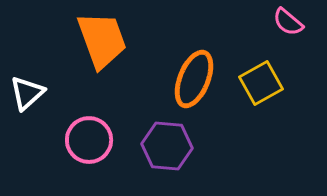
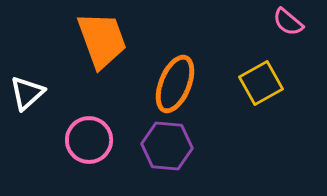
orange ellipse: moved 19 px left, 5 px down
